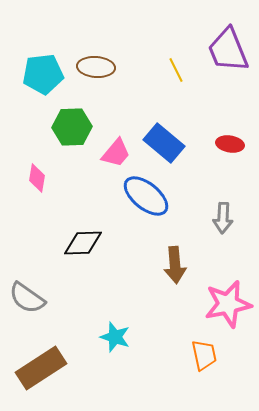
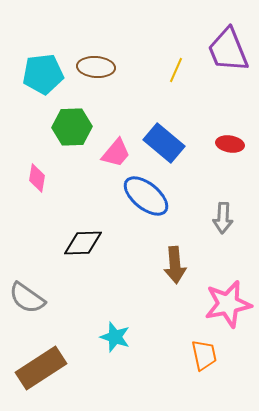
yellow line: rotated 50 degrees clockwise
